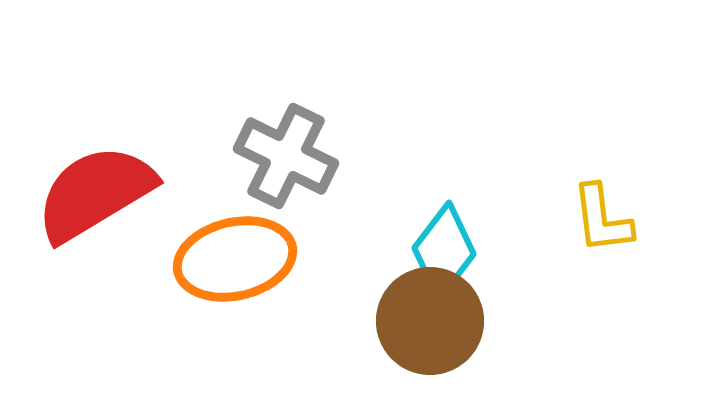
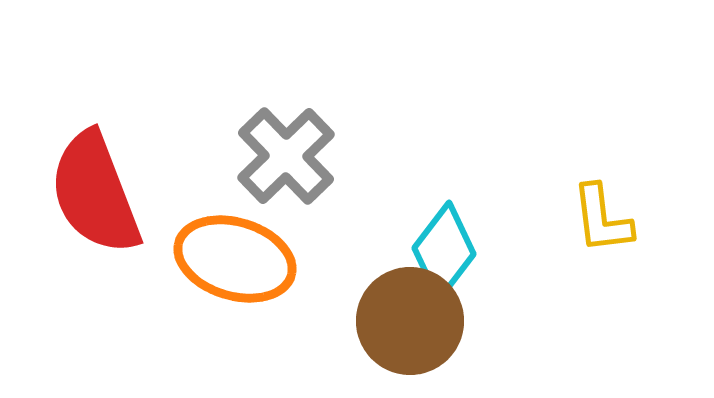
gray cross: rotated 20 degrees clockwise
red semicircle: rotated 80 degrees counterclockwise
orange ellipse: rotated 30 degrees clockwise
brown circle: moved 20 px left
